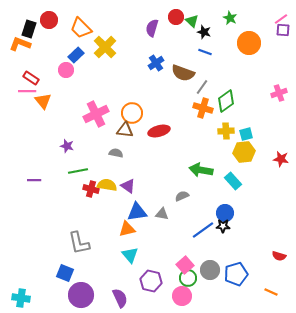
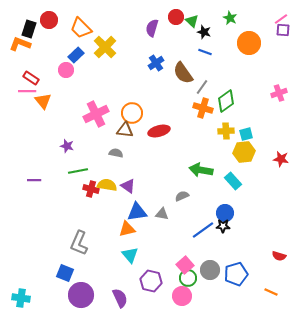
brown semicircle at (183, 73): rotated 35 degrees clockwise
gray L-shape at (79, 243): rotated 35 degrees clockwise
